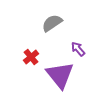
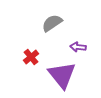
purple arrow: moved 2 px up; rotated 42 degrees counterclockwise
purple triangle: moved 2 px right
